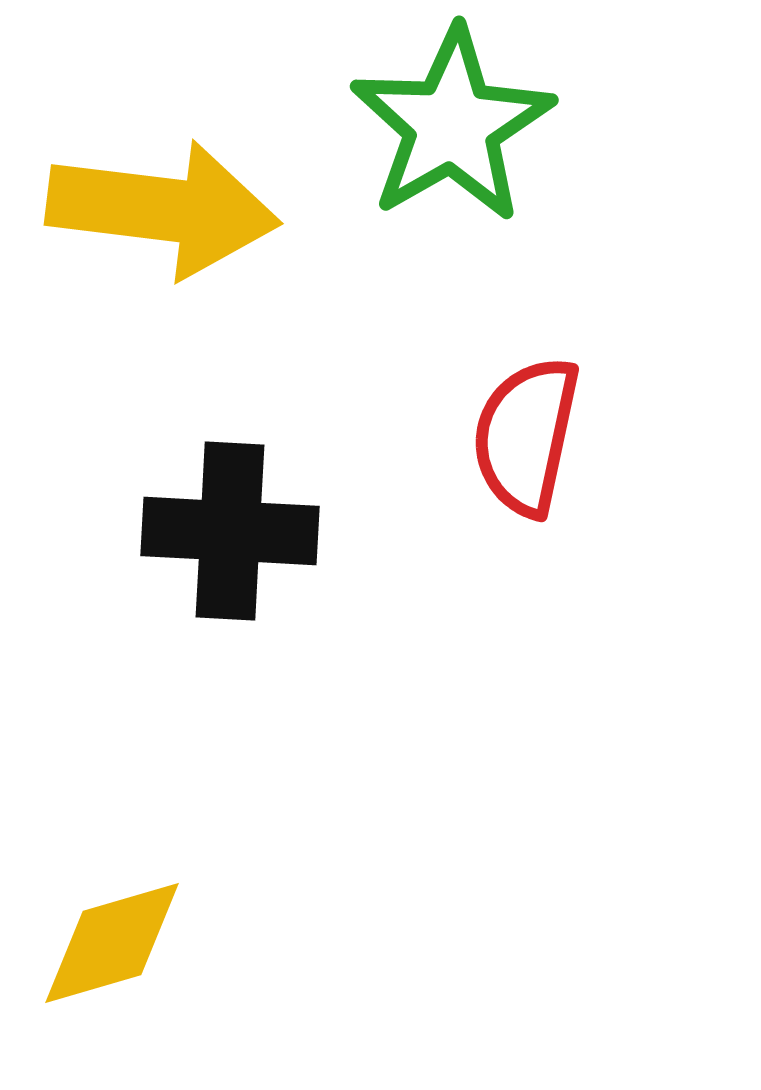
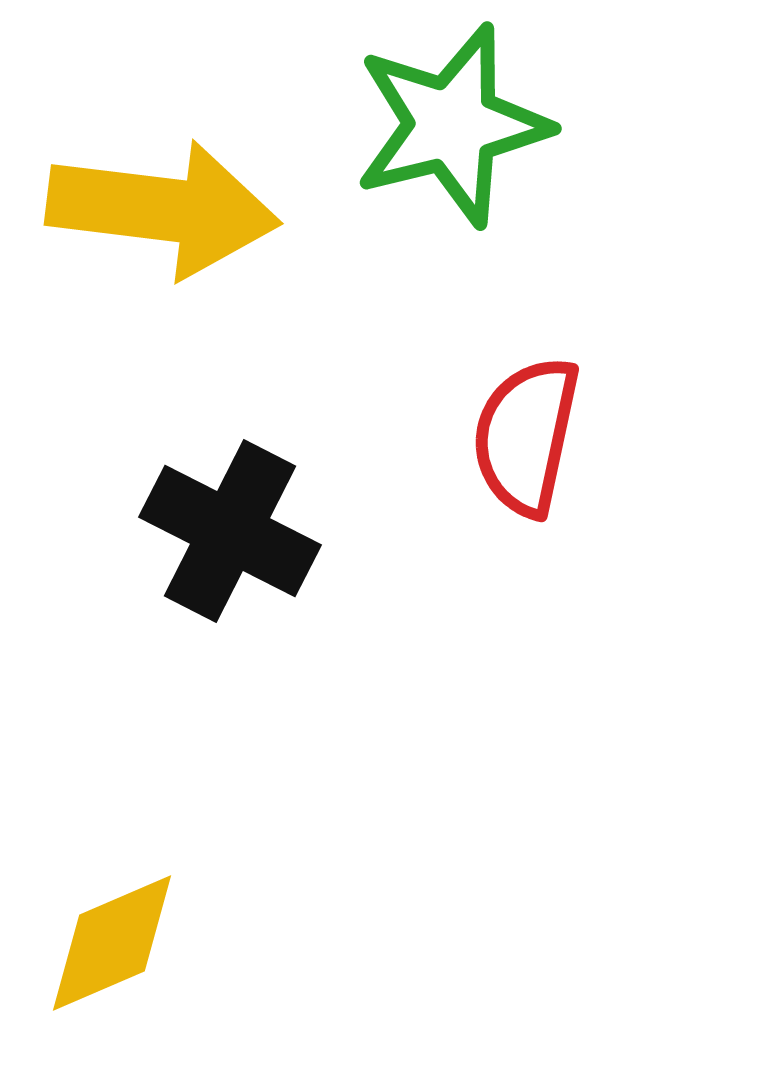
green star: rotated 16 degrees clockwise
black cross: rotated 24 degrees clockwise
yellow diamond: rotated 7 degrees counterclockwise
